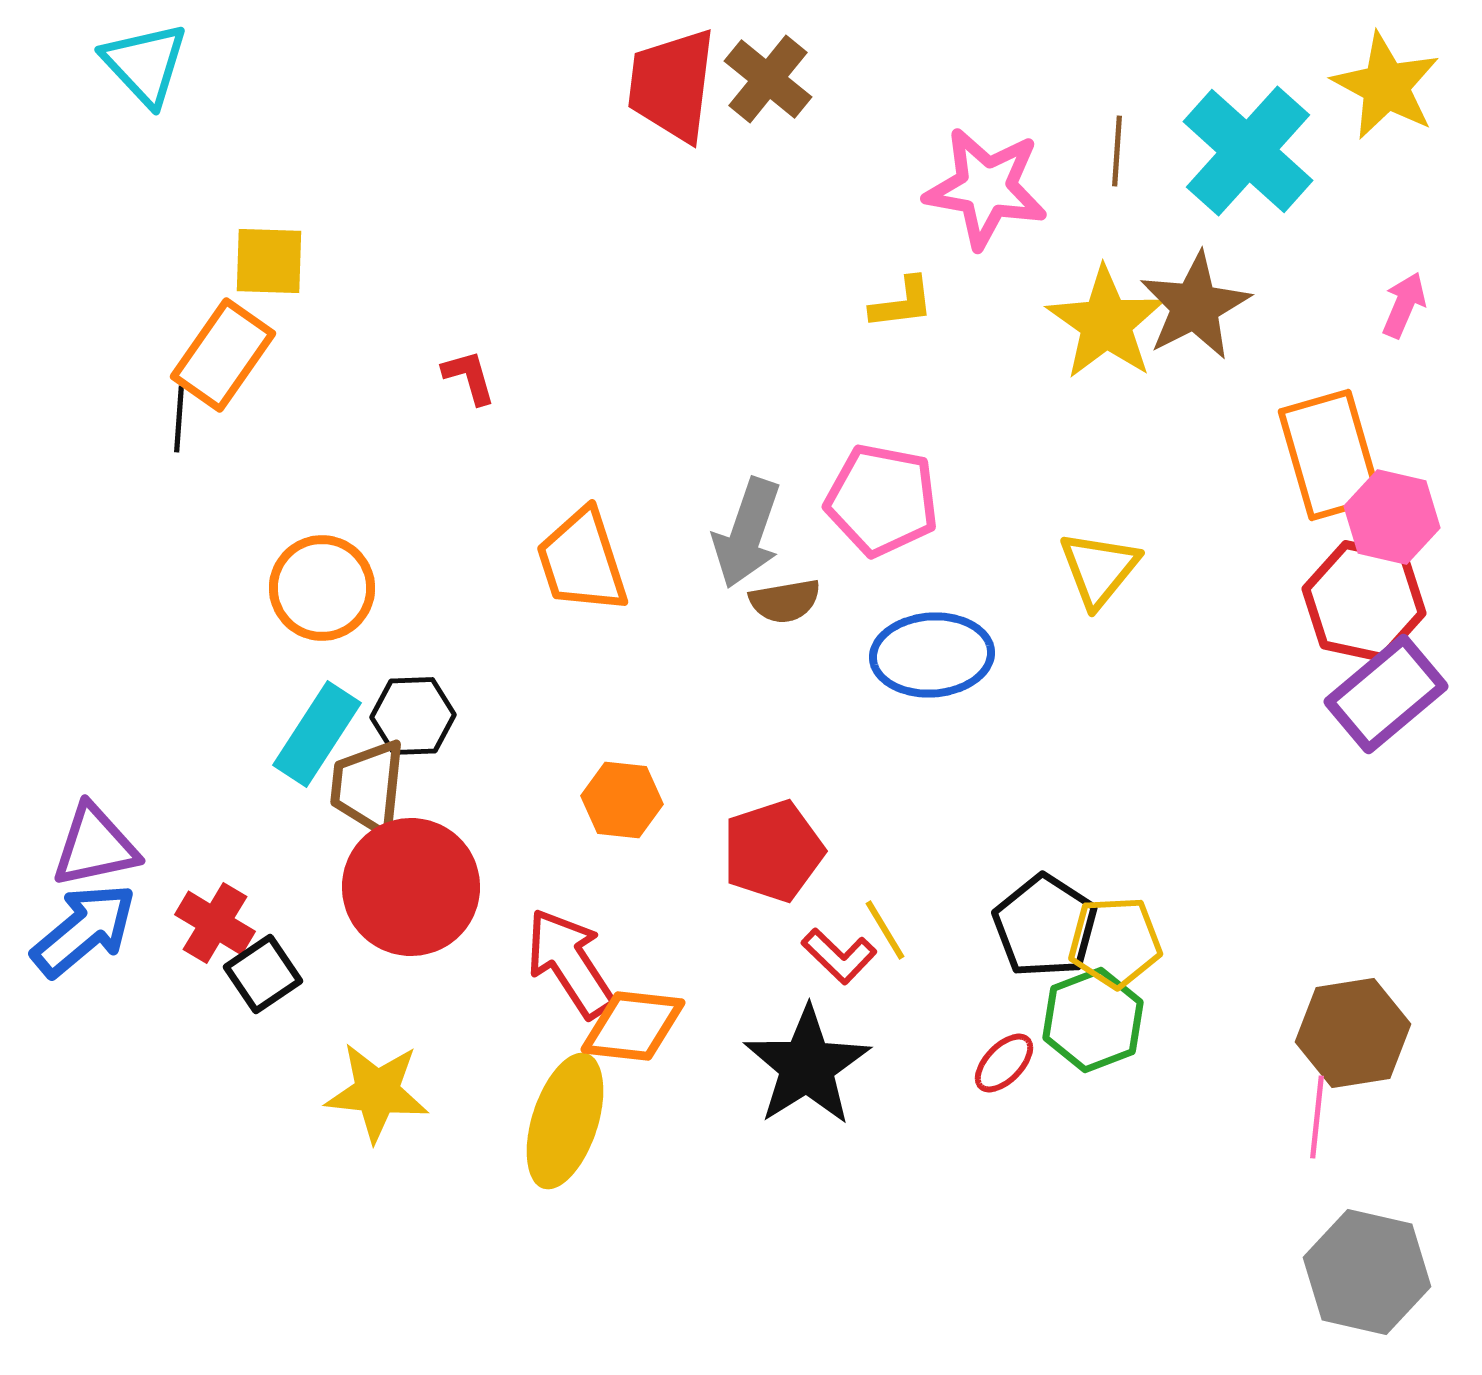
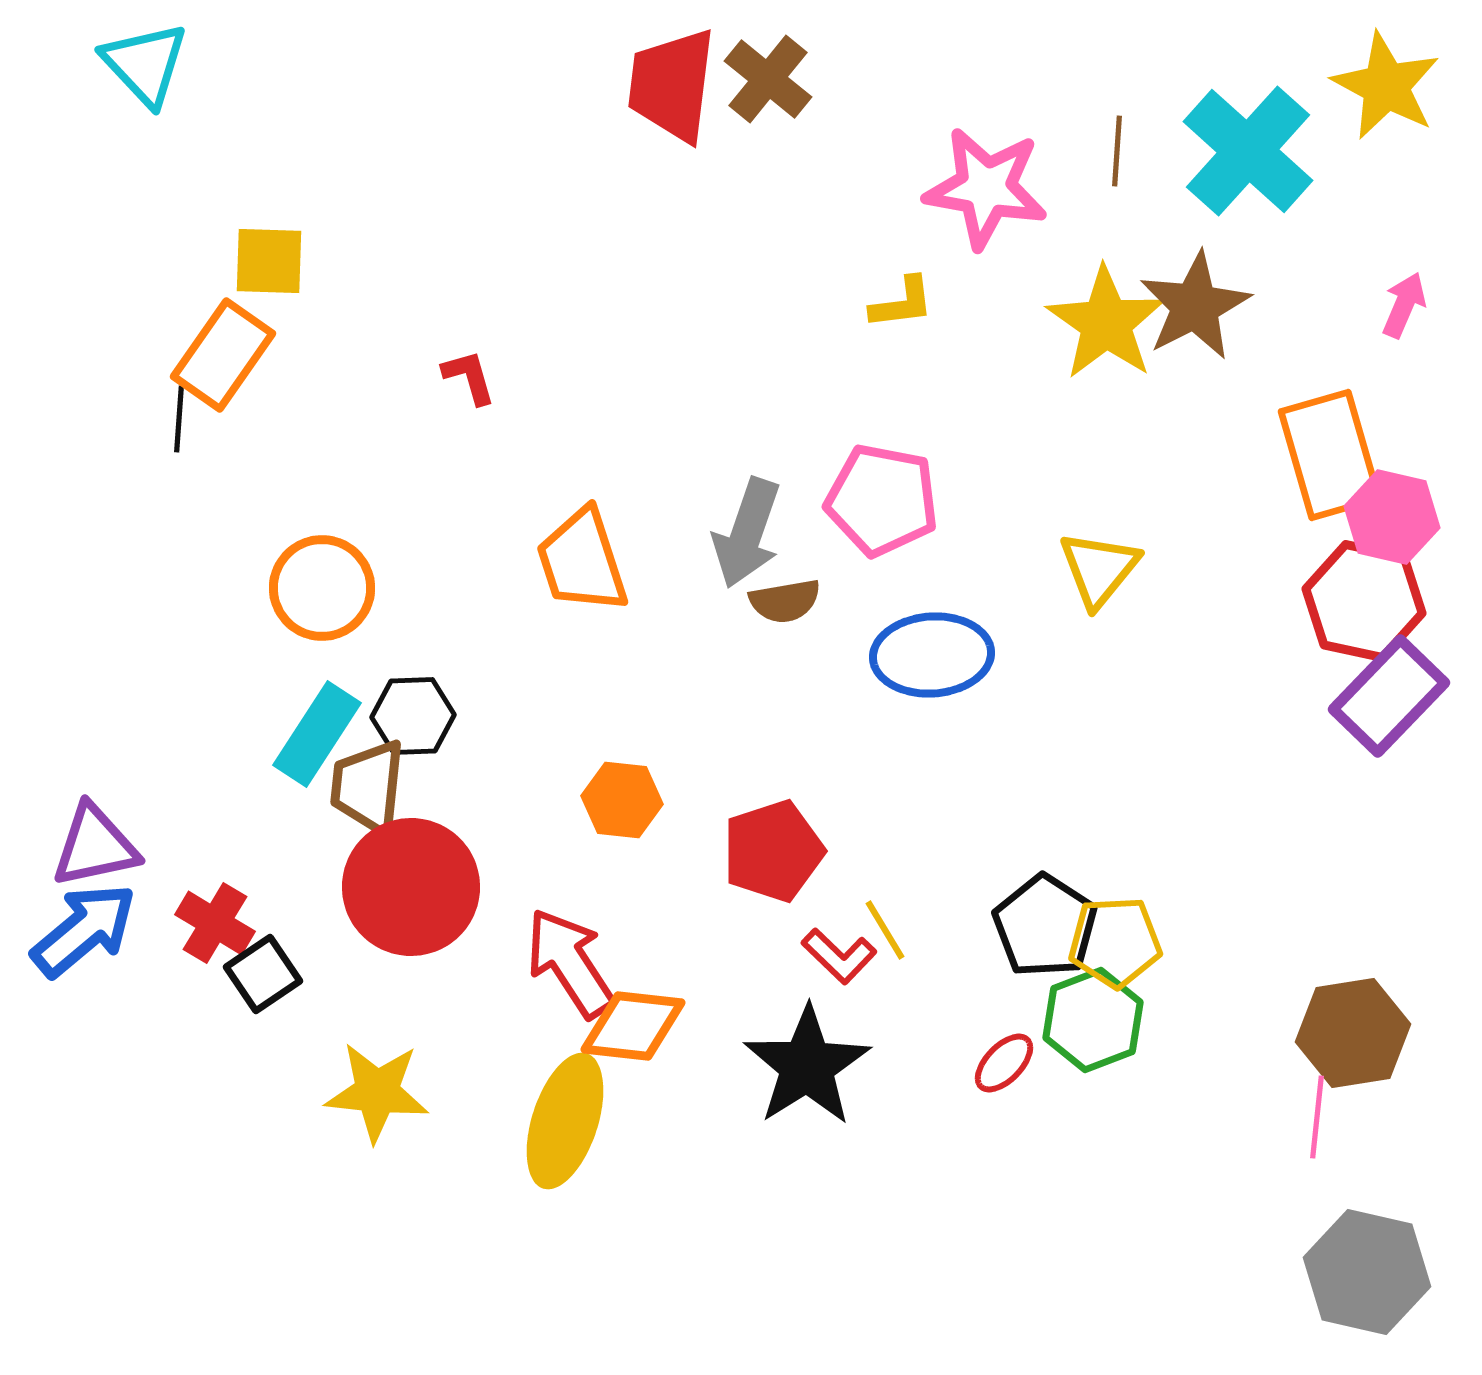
purple rectangle at (1386, 694): moved 3 px right, 2 px down; rotated 6 degrees counterclockwise
